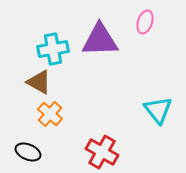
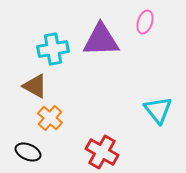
purple triangle: moved 1 px right
brown triangle: moved 4 px left, 4 px down
orange cross: moved 4 px down
